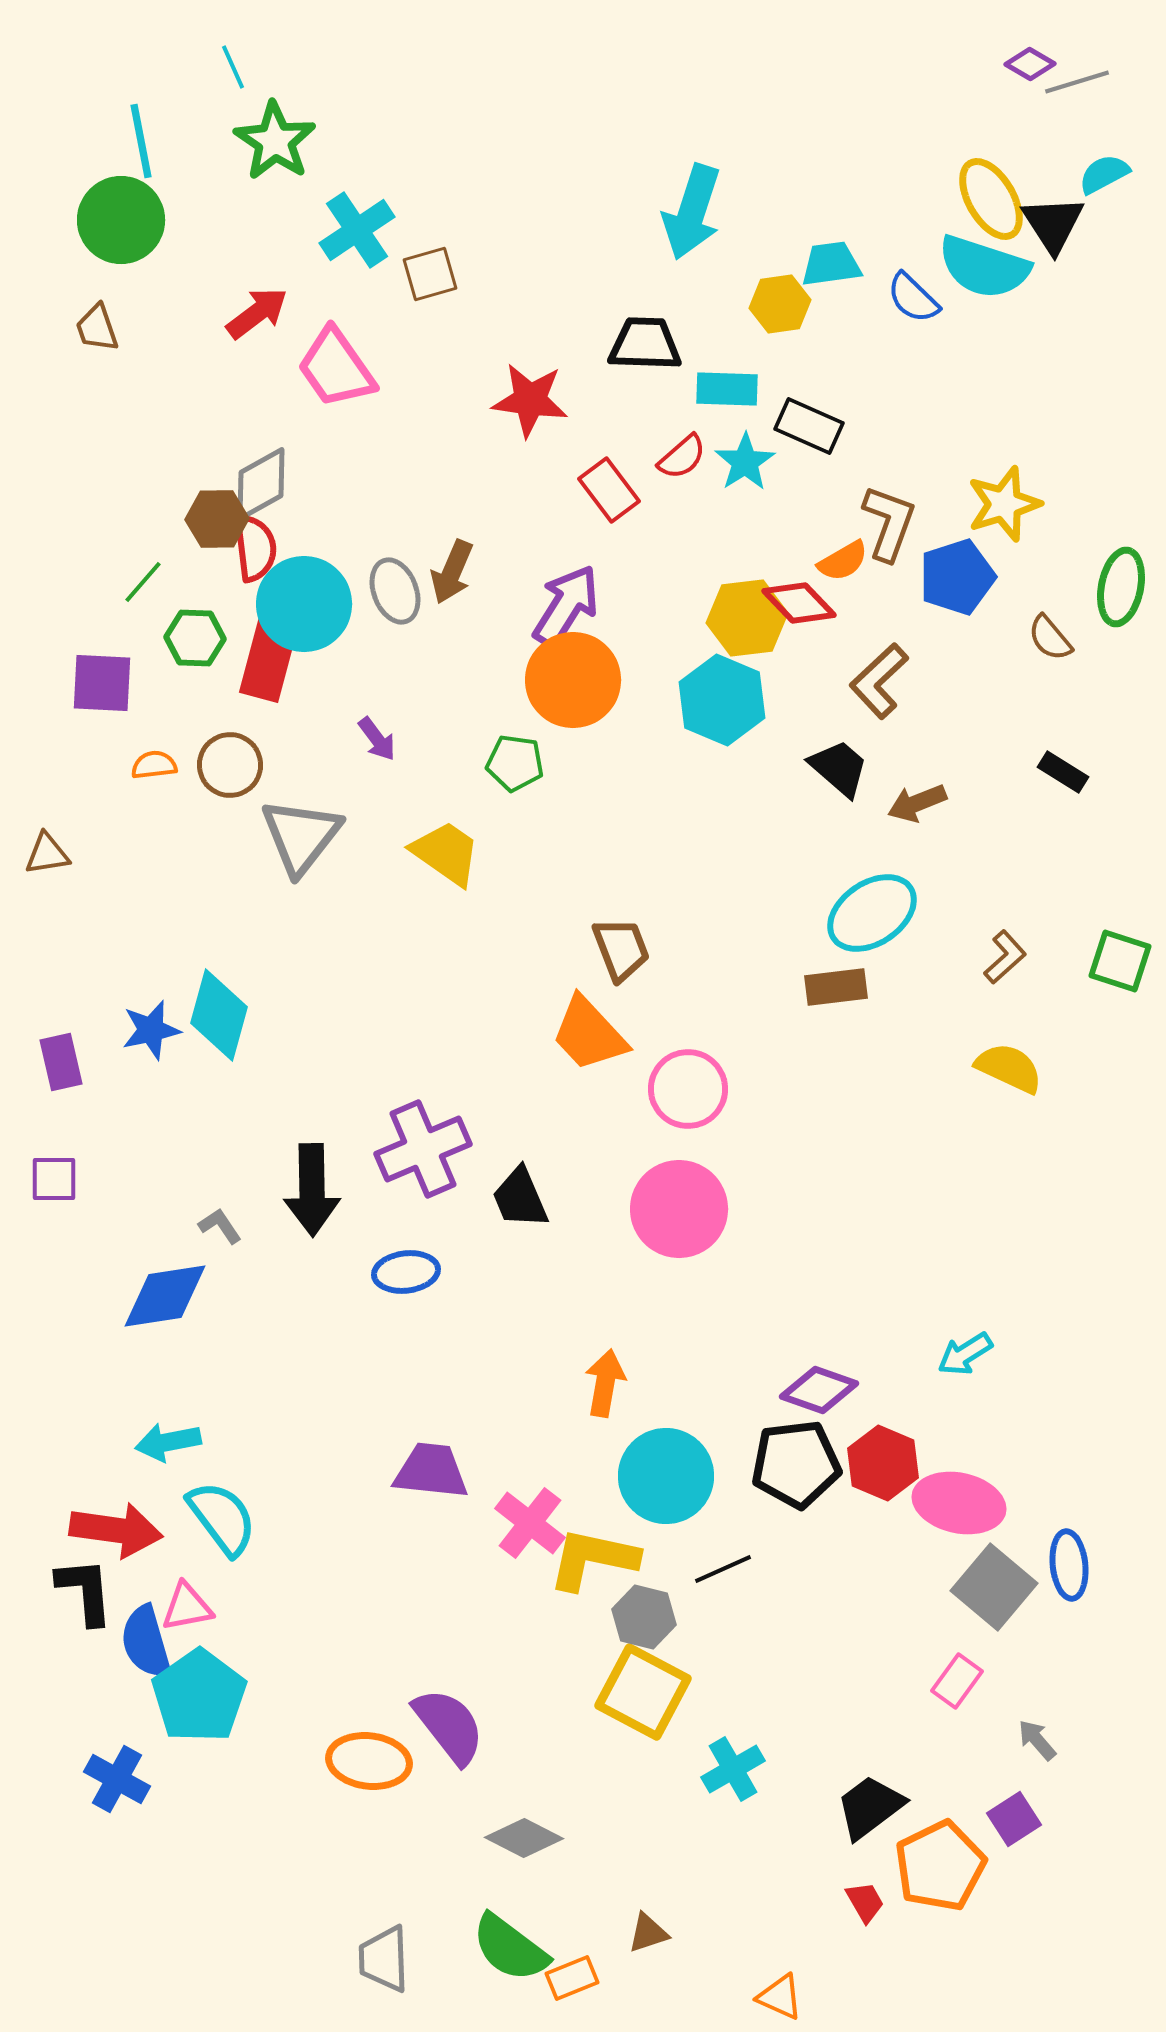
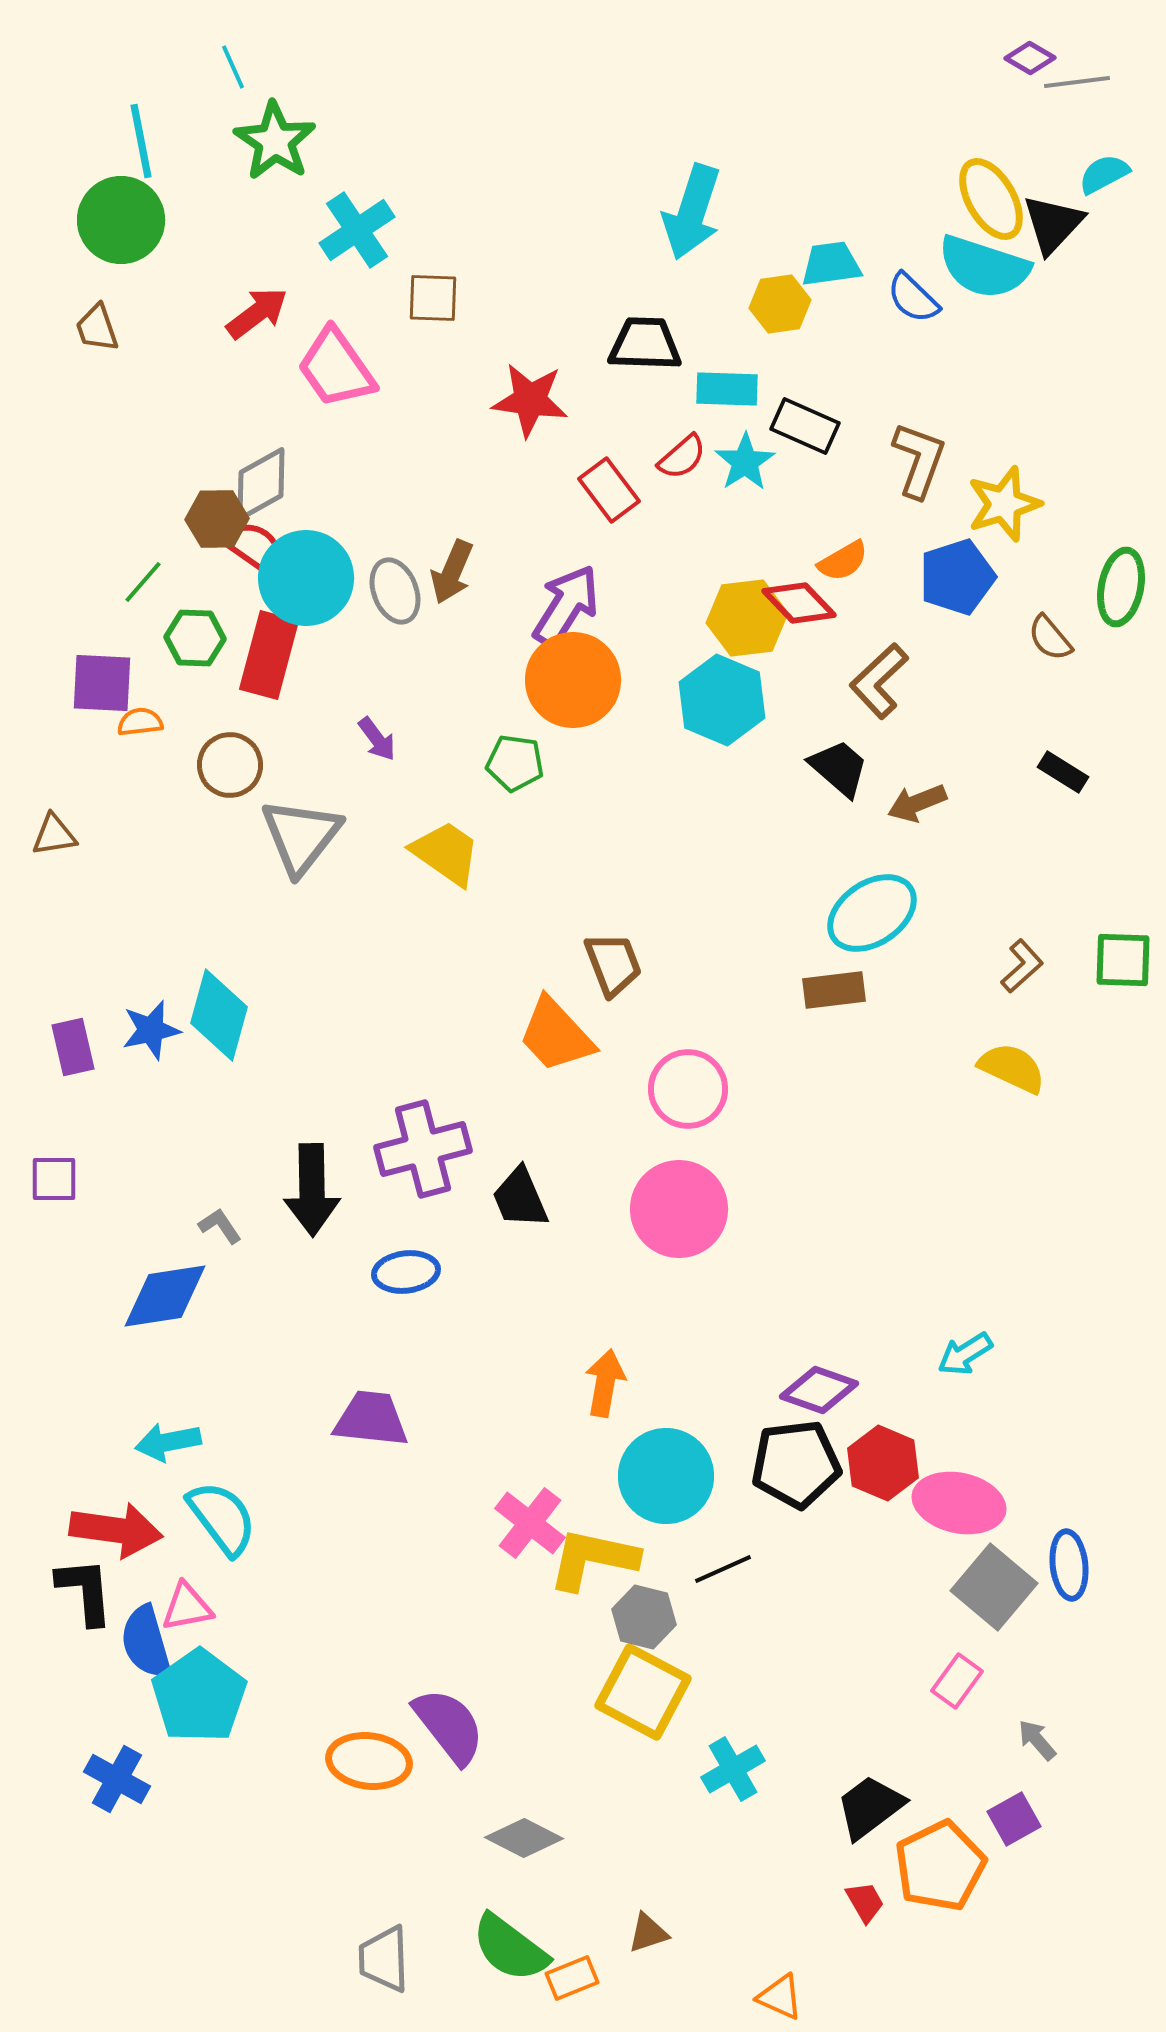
purple diamond at (1030, 64): moved 6 px up
gray line at (1077, 82): rotated 10 degrees clockwise
black triangle at (1053, 224): rotated 16 degrees clockwise
brown square at (430, 274): moved 3 px right, 24 px down; rotated 18 degrees clockwise
black rectangle at (809, 426): moved 4 px left
brown L-shape at (889, 523): moved 30 px right, 63 px up
red semicircle at (255, 548): rotated 48 degrees counterclockwise
cyan circle at (304, 604): moved 2 px right, 26 px up
red rectangle at (269, 658): moved 3 px up
orange semicircle at (154, 765): moved 14 px left, 43 px up
brown triangle at (47, 854): moved 7 px right, 19 px up
brown trapezoid at (621, 949): moved 8 px left, 15 px down
brown L-shape at (1005, 957): moved 17 px right, 9 px down
green square at (1120, 961): moved 3 px right, 1 px up; rotated 16 degrees counterclockwise
brown rectangle at (836, 987): moved 2 px left, 3 px down
orange trapezoid at (589, 1034): moved 33 px left, 1 px down
purple rectangle at (61, 1062): moved 12 px right, 15 px up
yellow semicircle at (1009, 1068): moved 3 px right
purple cross at (423, 1149): rotated 8 degrees clockwise
purple trapezoid at (431, 1471): moved 60 px left, 52 px up
purple square at (1014, 1819): rotated 4 degrees clockwise
